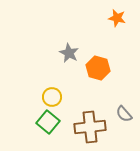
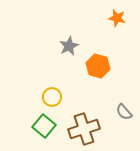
gray star: moved 7 px up; rotated 18 degrees clockwise
orange hexagon: moved 2 px up
gray semicircle: moved 2 px up
green square: moved 4 px left, 4 px down
brown cross: moved 6 px left, 2 px down; rotated 12 degrees counterclockwise
